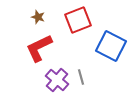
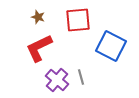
red square: rotated 16 degrees clockwise
